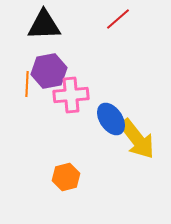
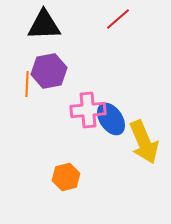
pink cross: moved 17 px right, 15 px down
yellow arrow: moved 7 px right, 3 px down; rotated 15 degrees clockwise
